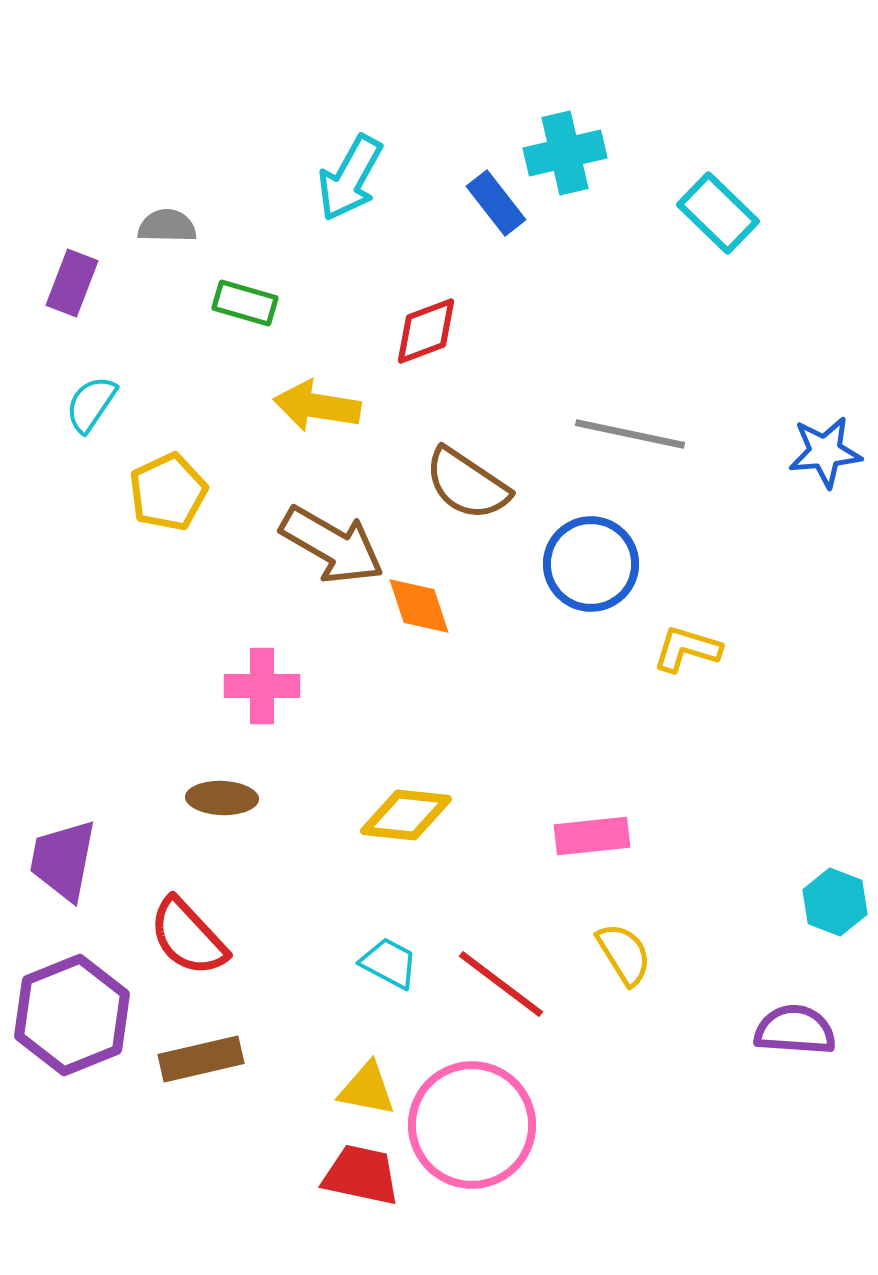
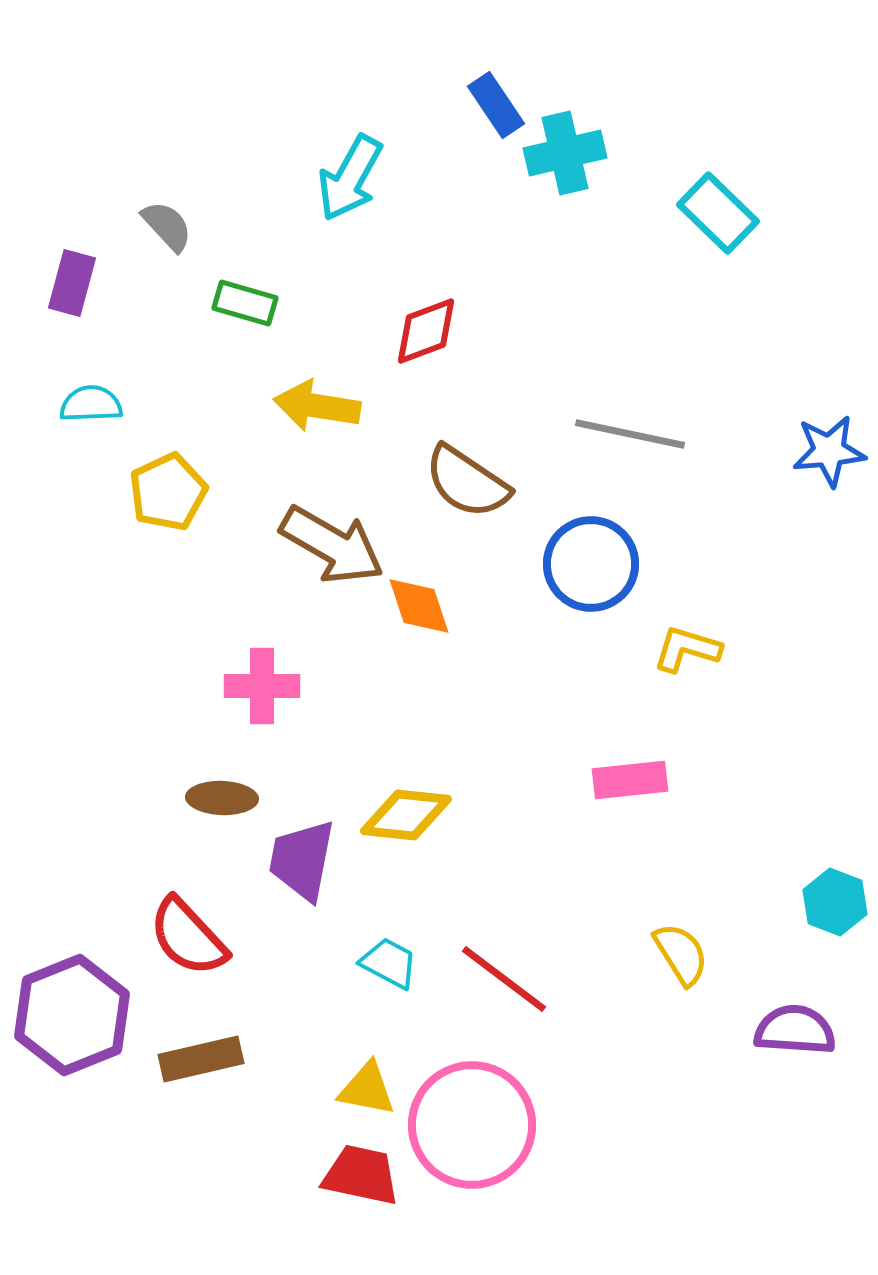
blue rectangle: moved 98 px up; rotated 4 degrees clockwise
gray semicircle: rotated 46 degrees clockwise
purple rectangle: rotated 6 degrees counterclockwise
cyan semicircle: rotated 54 degrees clockwise
blue star: moved 4 px right, 1 px up
brown semicircle: moved 2 px up
pink rectangle: moved 38 px right, 56 px up
purple trapezoid: moved 239 px right
yellow semicircle: moved 57 px right
red line: moved 3 px right, 5 px up
